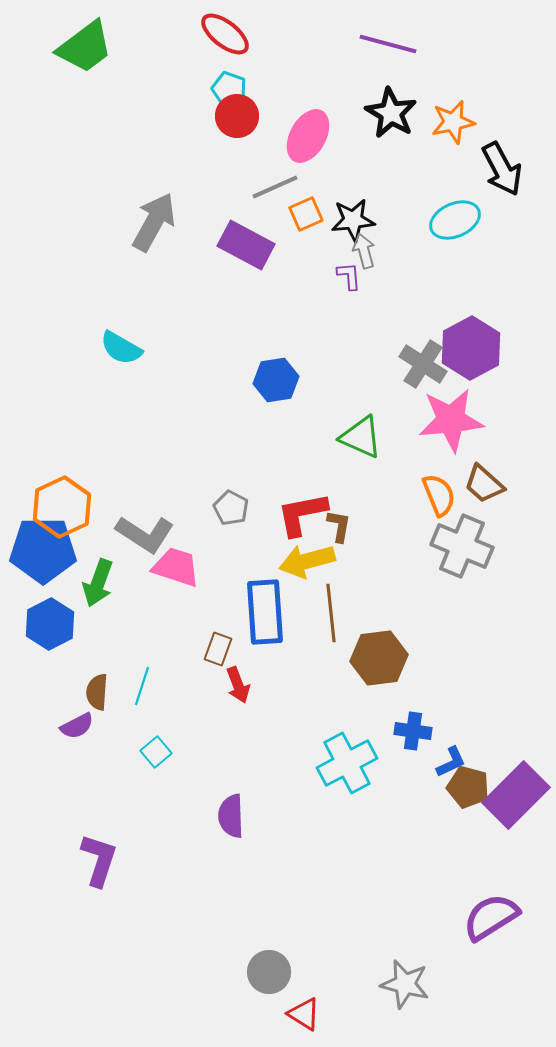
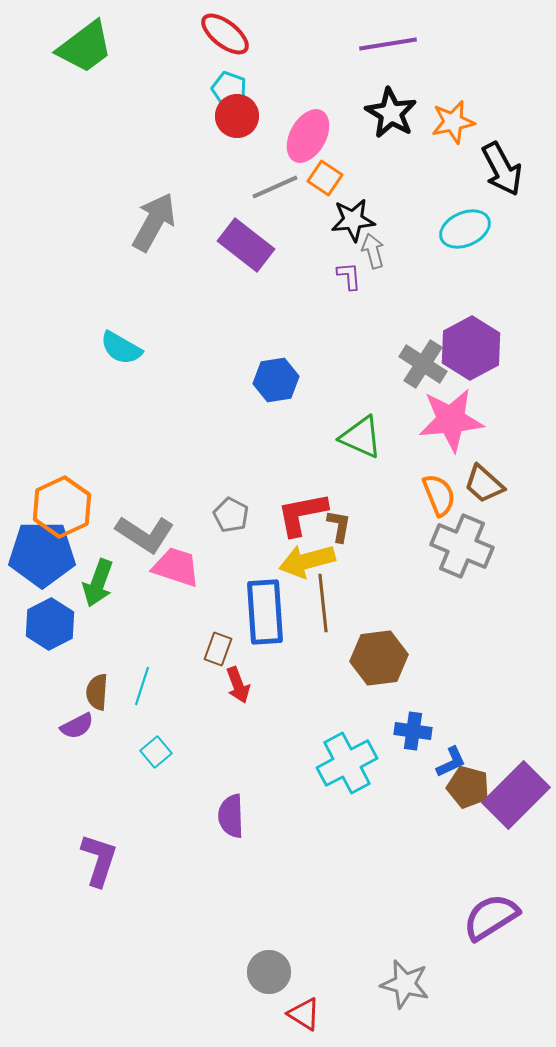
purple line at (388, 44): rotated 24 degrees counterclockwise
orange square at (306, 214): moved 19 px right, 36 px up; rotated 32 degrees counterclockwise
cyan ellipse at (455, 220): moved 10 px right, 9 px down
purple rectangle at (246, 245): rotated 10 degrees clockwise
gray arrow at (364, 251): moved 9 px right
gray pentagon at (231, 508): moved 7 px down
blue pentagon at (43, 550): moved 1 px left, 4 px down
brown line at (331, 613): moved 8 px left, 10 px up
